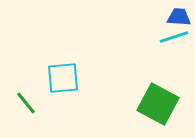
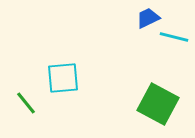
blue trapezoid: moved 31 px left, 1 px down; rotated 30 degrees counterclockwise
cyan line: rotated 32 degrees clockwise
